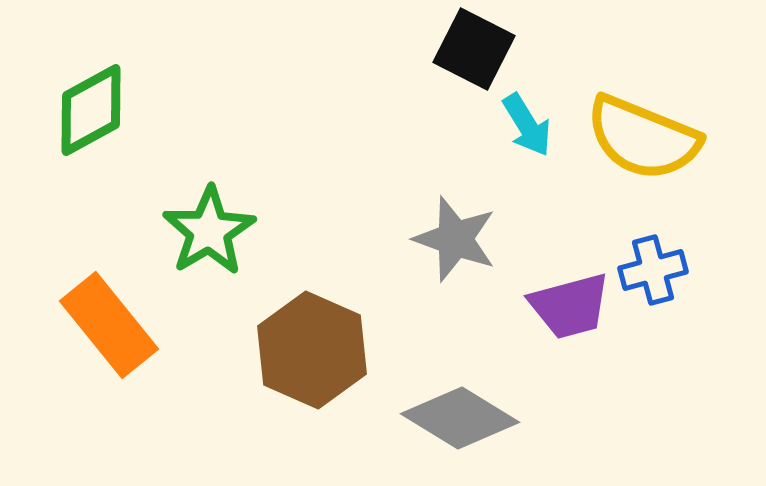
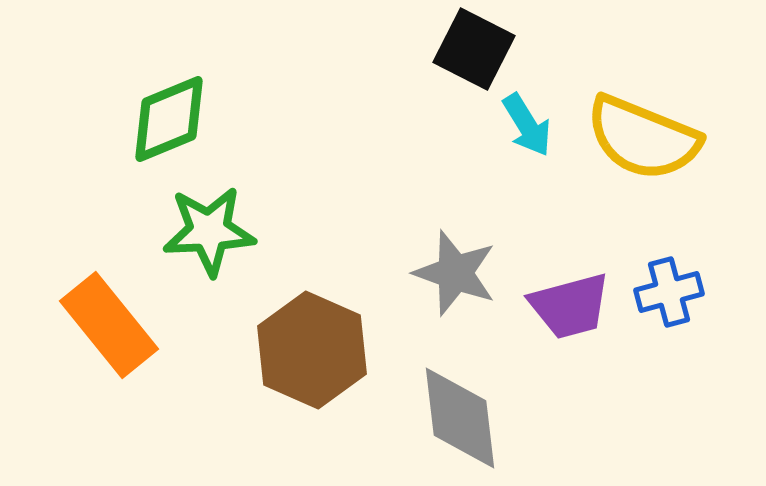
green diamond: moved 78 px right, 9 px down; rotated 6 degrees clockwise
green star: rotated 28 degrees clockwise
gray star: moved 34 px down
blue cross: moved 16 px right, 22 px down
gray diamond: rotated 52 degrees clockwise
